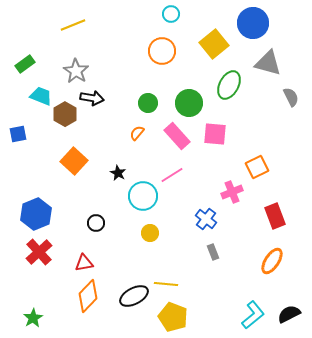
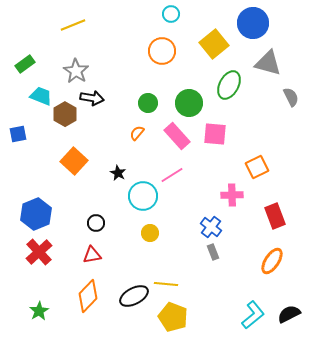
pink cross at (232, 192): moved 3 px down; rotated 20 degrees clockwise
blue cross at (206, 219): moved 5 px right, 8 px down
red triangle at (84, 263): moved 8 px right, 8 px up
green star at (33, 318): moved 6 px right, 7 px up
